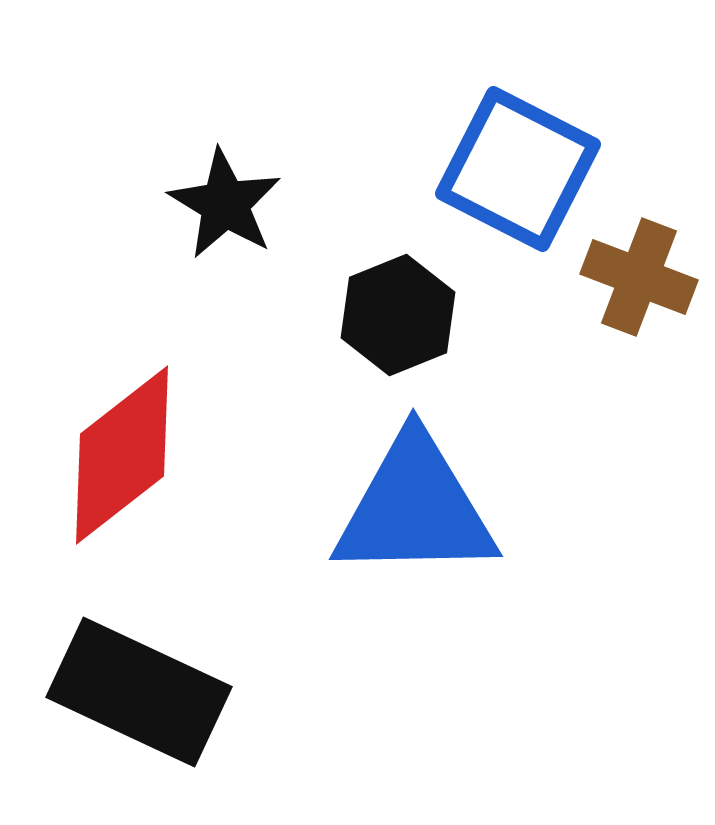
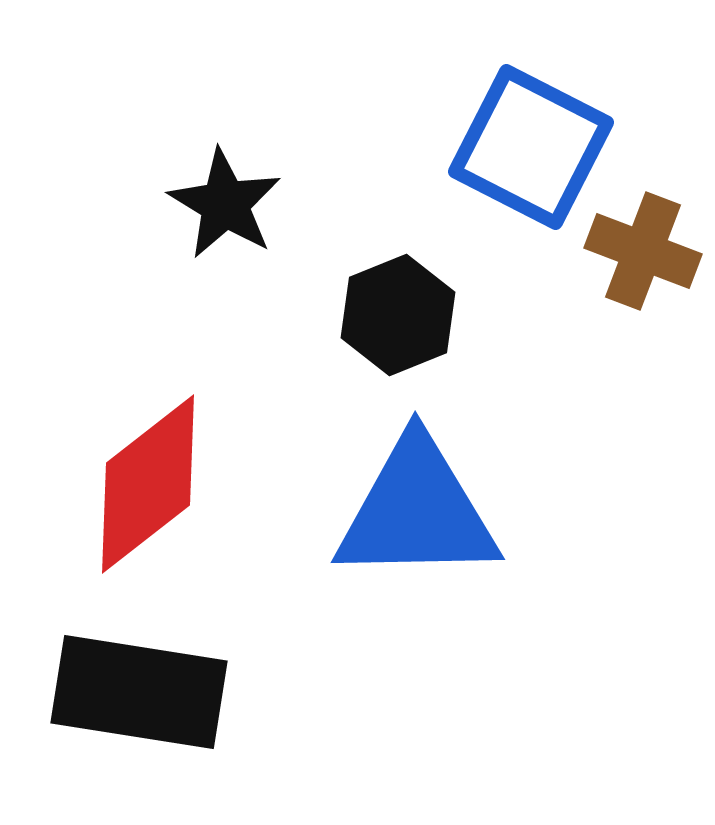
blue square: moved 13 px right, 22 px up
brown cross: moved 4 px right, 26 px up
red diamond: moved 26 px right, 29 px down
blue triangle: moved 2 px right, 3 px down
black rectangle: rotated 16 degrees counterclockwise
